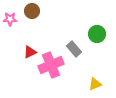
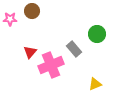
red triangle: rotated 24 degrees counterclockwise
